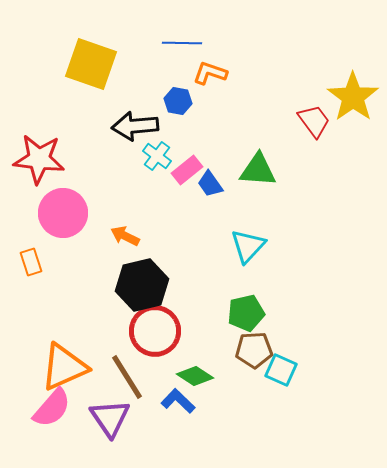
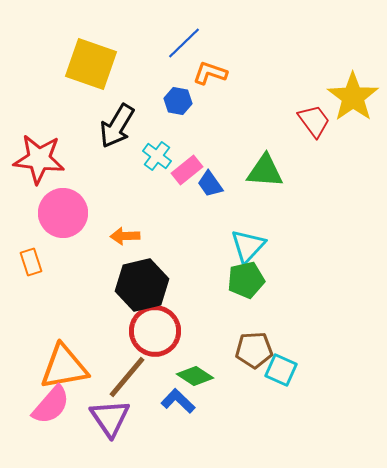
blue line: moved 2 px right; rotated 45 degrees counterclockwise
black arrow: moved 18 px left; rotated 54 degrees counterclockwise
green triangle: moved 7 px right, 1 px down
orange arrow: rotated 28 degrees counterclockwise
green pentagon: moved 33 px up
orange triangle: rotated 14 degrees clockwise
brown line: rotated 72 degrees clockwise
pink semicircle: moved 1 px left, 3 px up
